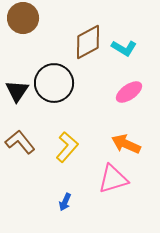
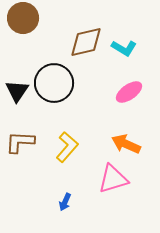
brown diamond: moved 2 px left; rotated 15 degrees clockwise
brown L-shape: rotated 48 degrees counterclockwise
